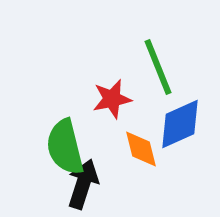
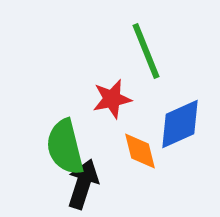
green line: moved 12 px left, 16 px up
orange diamond: moved 1 px left, 2 px down
